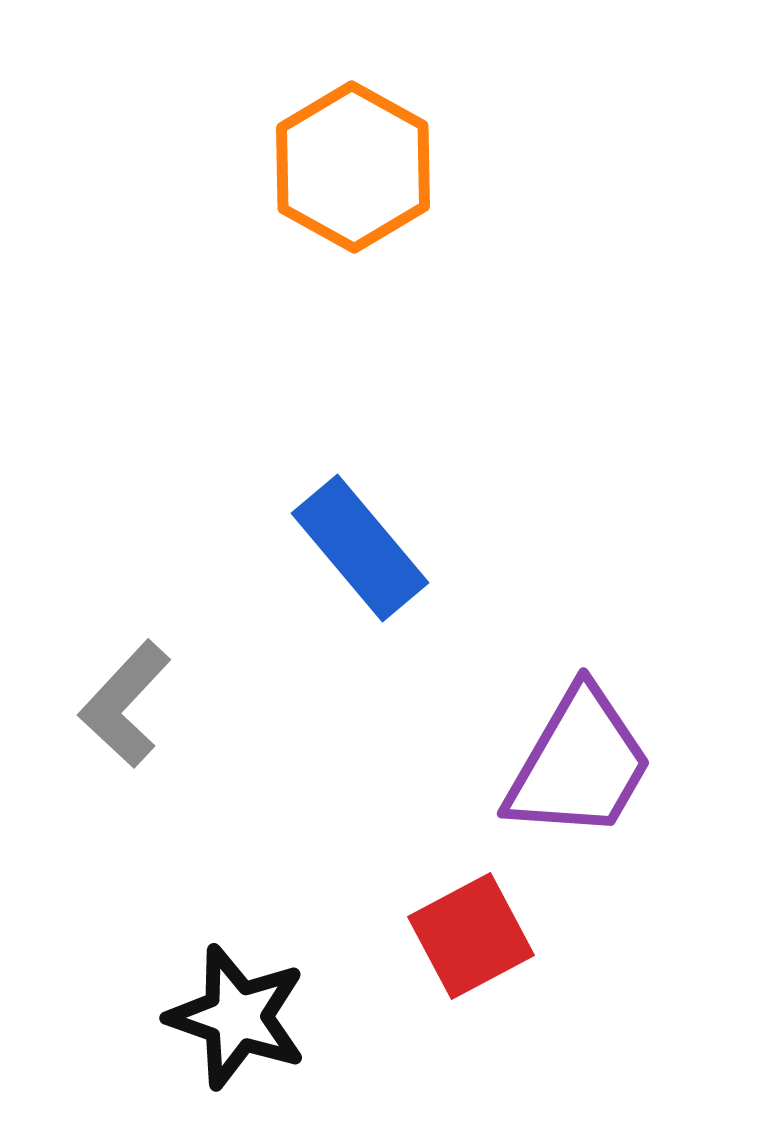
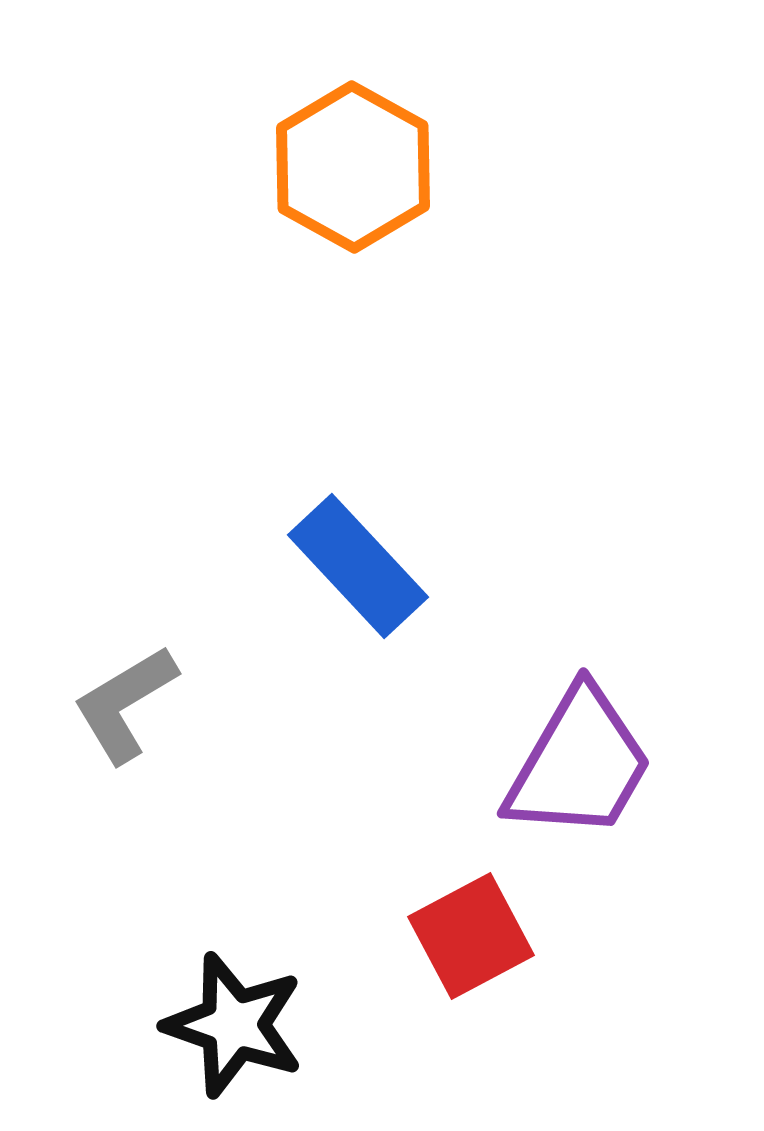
blue rectangle: moved 2 px left, 18 px down; rotated 3 degrees counterclockwise
gray L-shape: rotated 16 degrees clockwise
black star: moved 3 px left, 8 px down
